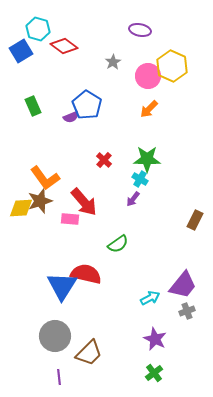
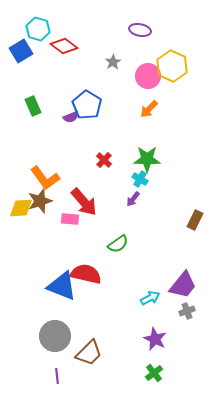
blue triangle: rotated 40 degrees counterclockwise
purple line: moved 2 px left, 1 px up
